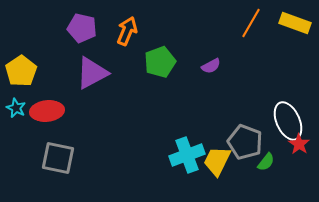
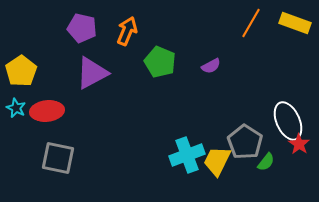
green pentagon: rotated 28 degrees counterclockwise
gray pentagon: rotated 12 degrees clockwise
